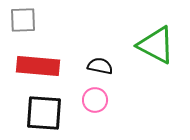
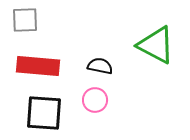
gray square: moved 2 px right
